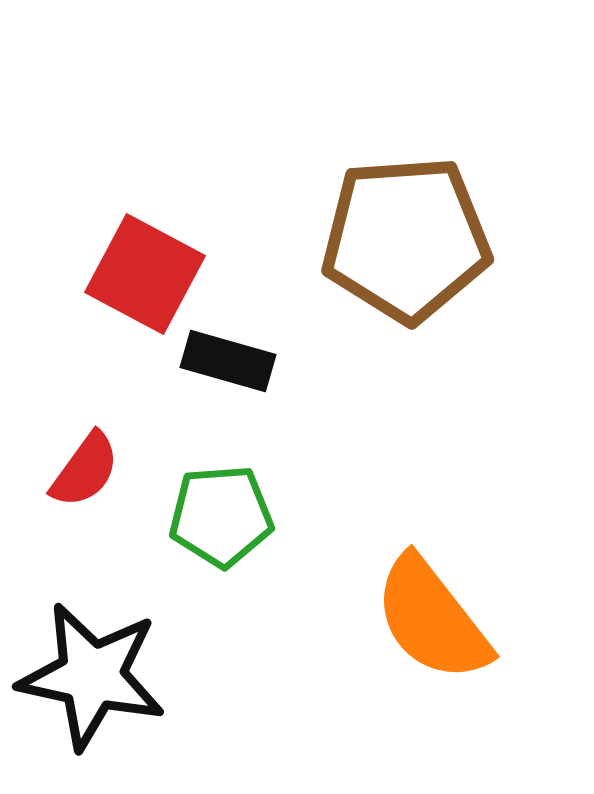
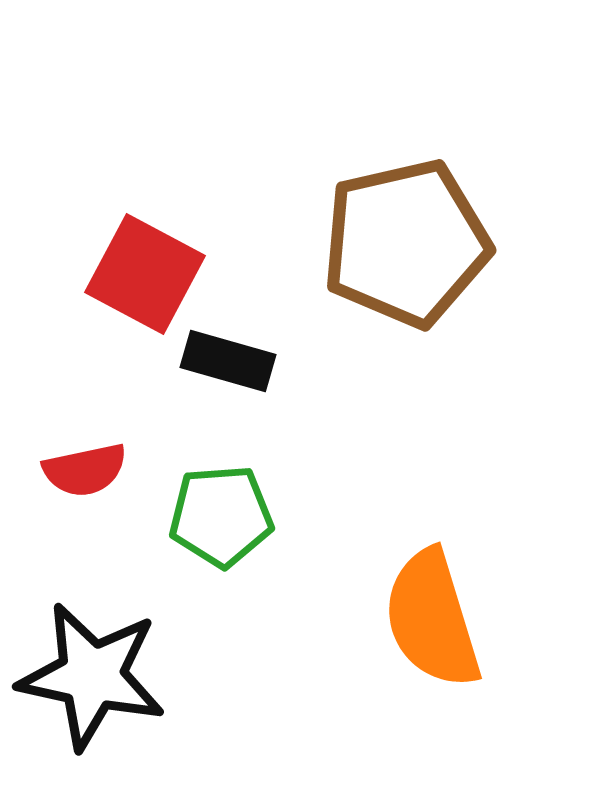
brown pentagon: moved 4 px down; rotated 9 degrees counterclockwise
red semicircle: rotated 42 degrees clockwise
orange semicircle: rotated 21 degrees clockwise
